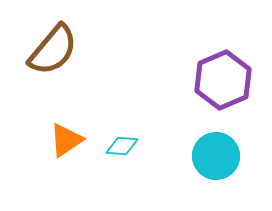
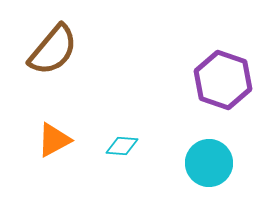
purple hexagon: rotated 18 degrees counterclockwise
orange triangle: moved 12 px left; rotated 6 degrees clockwise
cyan circle: moved 7 px left, 7 px down
